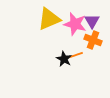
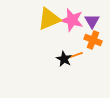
pink star: moved 3 px left, 4 px up
